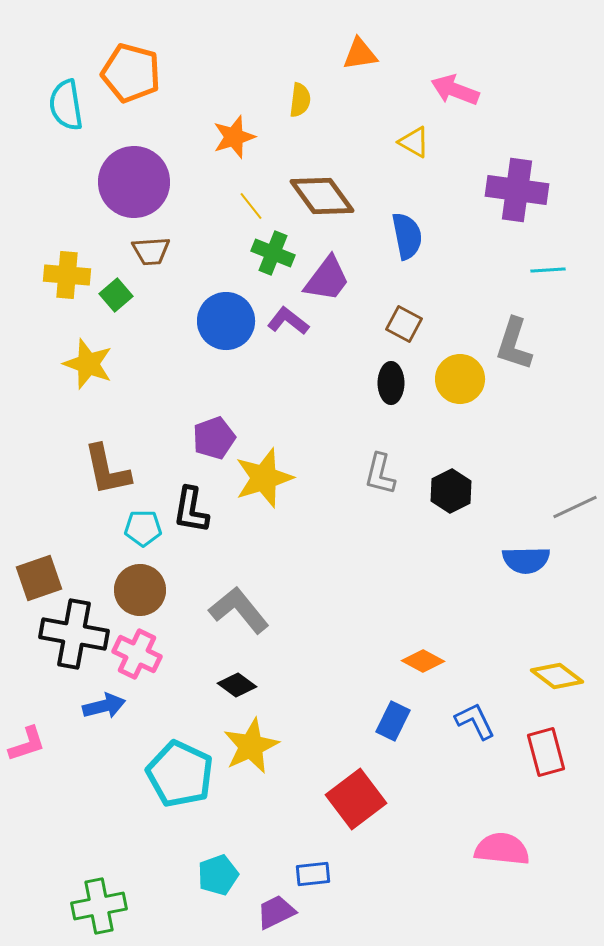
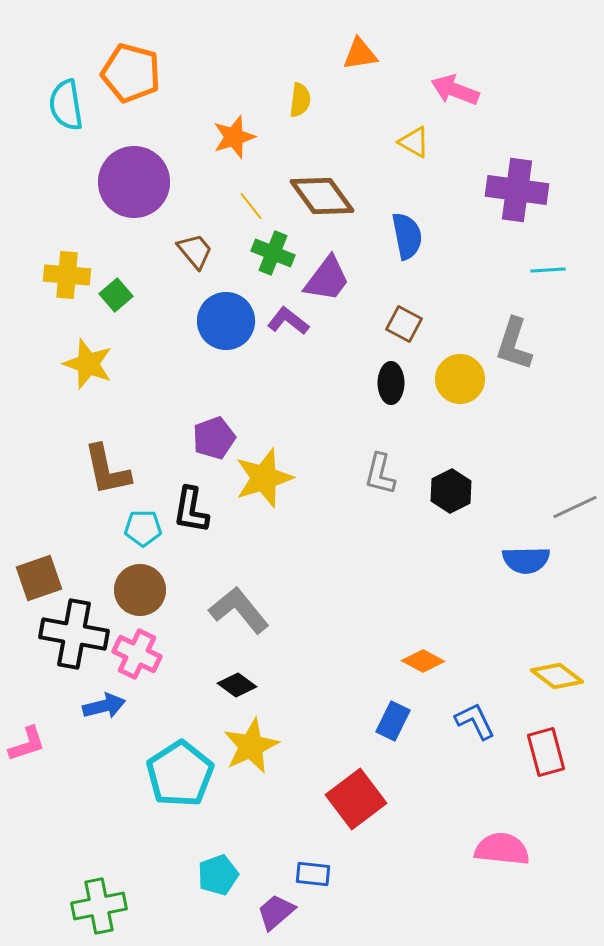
brown trapezoid at (151, 251): moved 44 px right; rotated 126 degrees counterclockwise
cyan pentagon at (180, 774): rotated 14 degrees clockwise
blue rectangle at (313, 874): rotated 12 degrees clockwise
purple trapezoid at (276, 912): rotated 15 degrees counterclockwise
